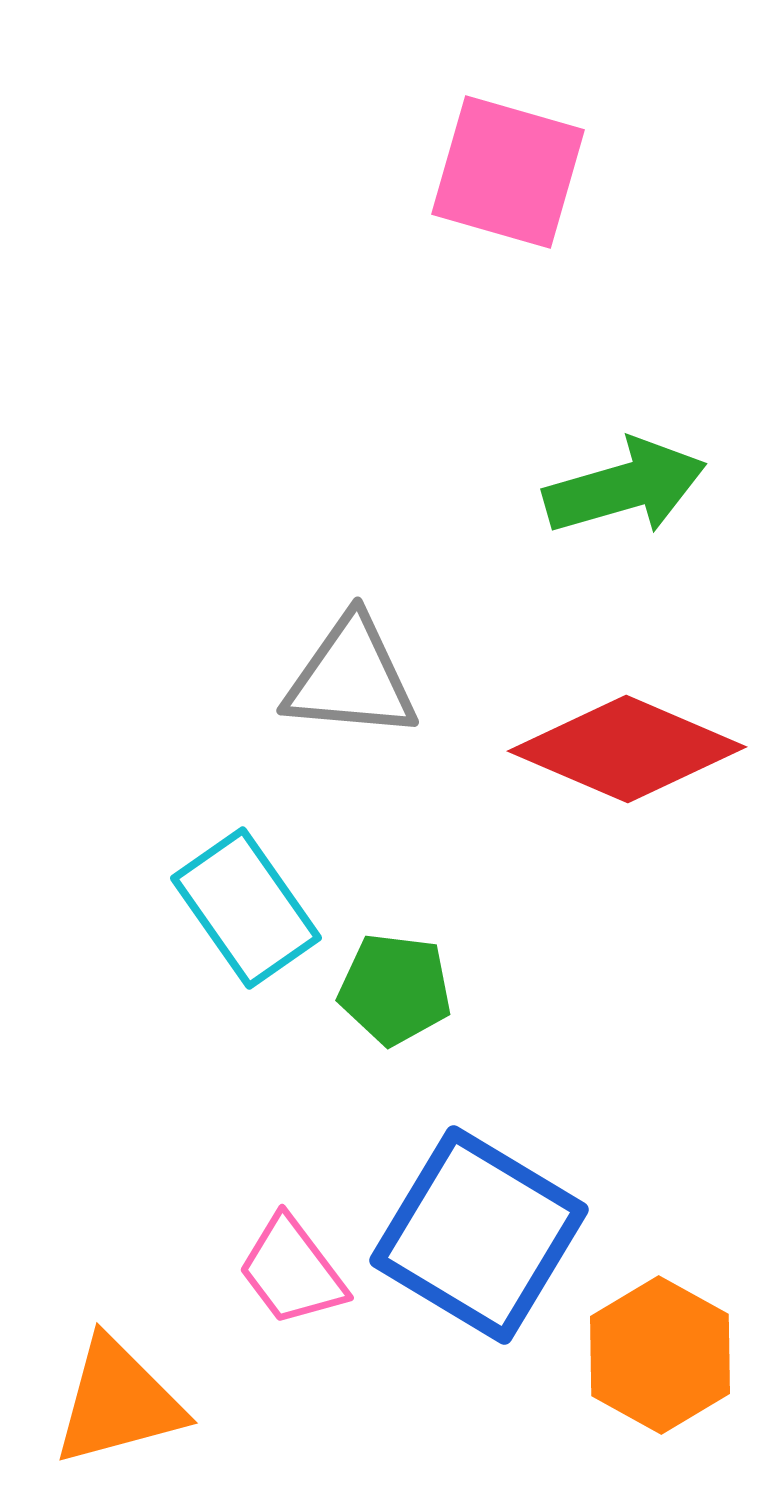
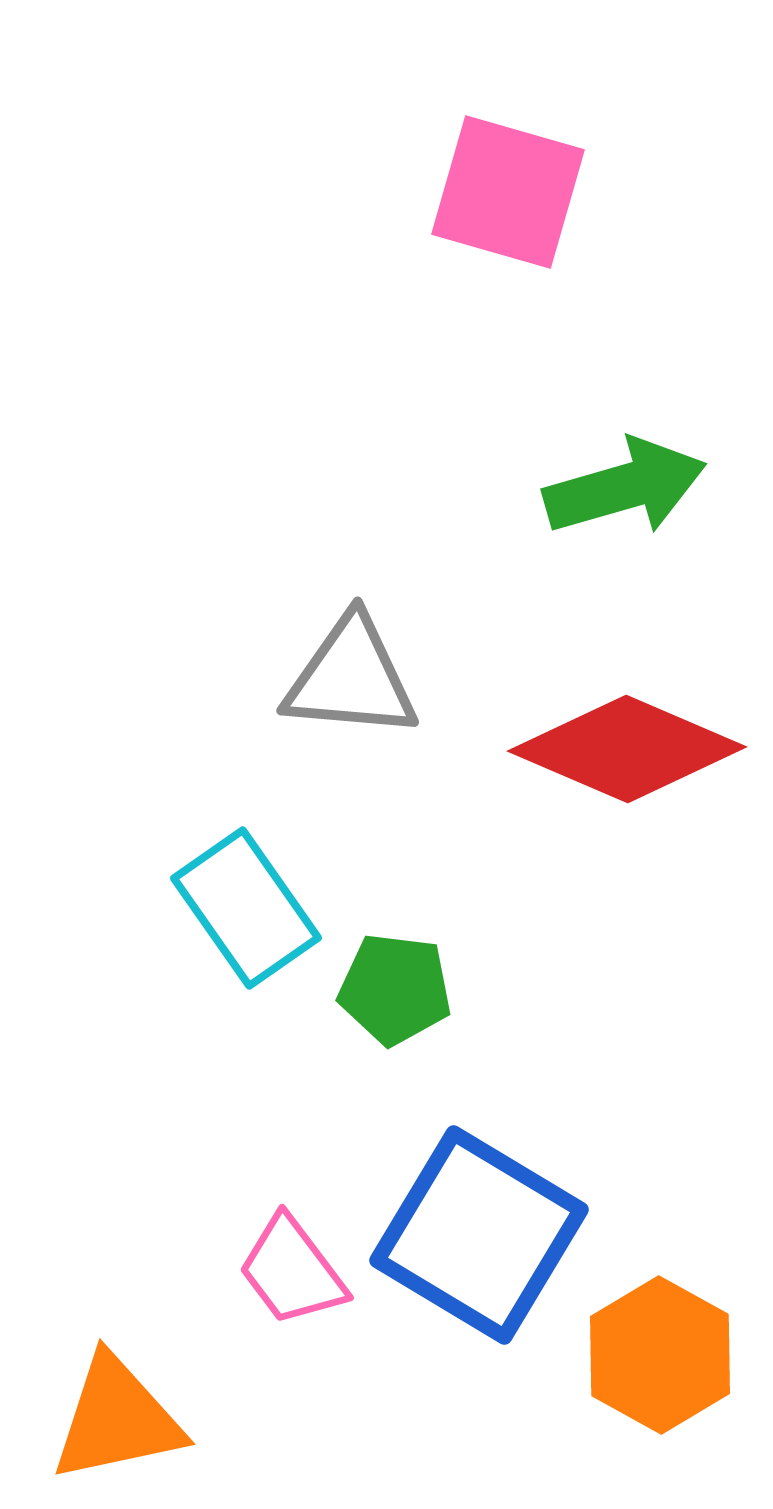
pink square: moved 20 px down
orange triangle: moved 1 px left, 17 px down; rotated 3 degrees clockwise
